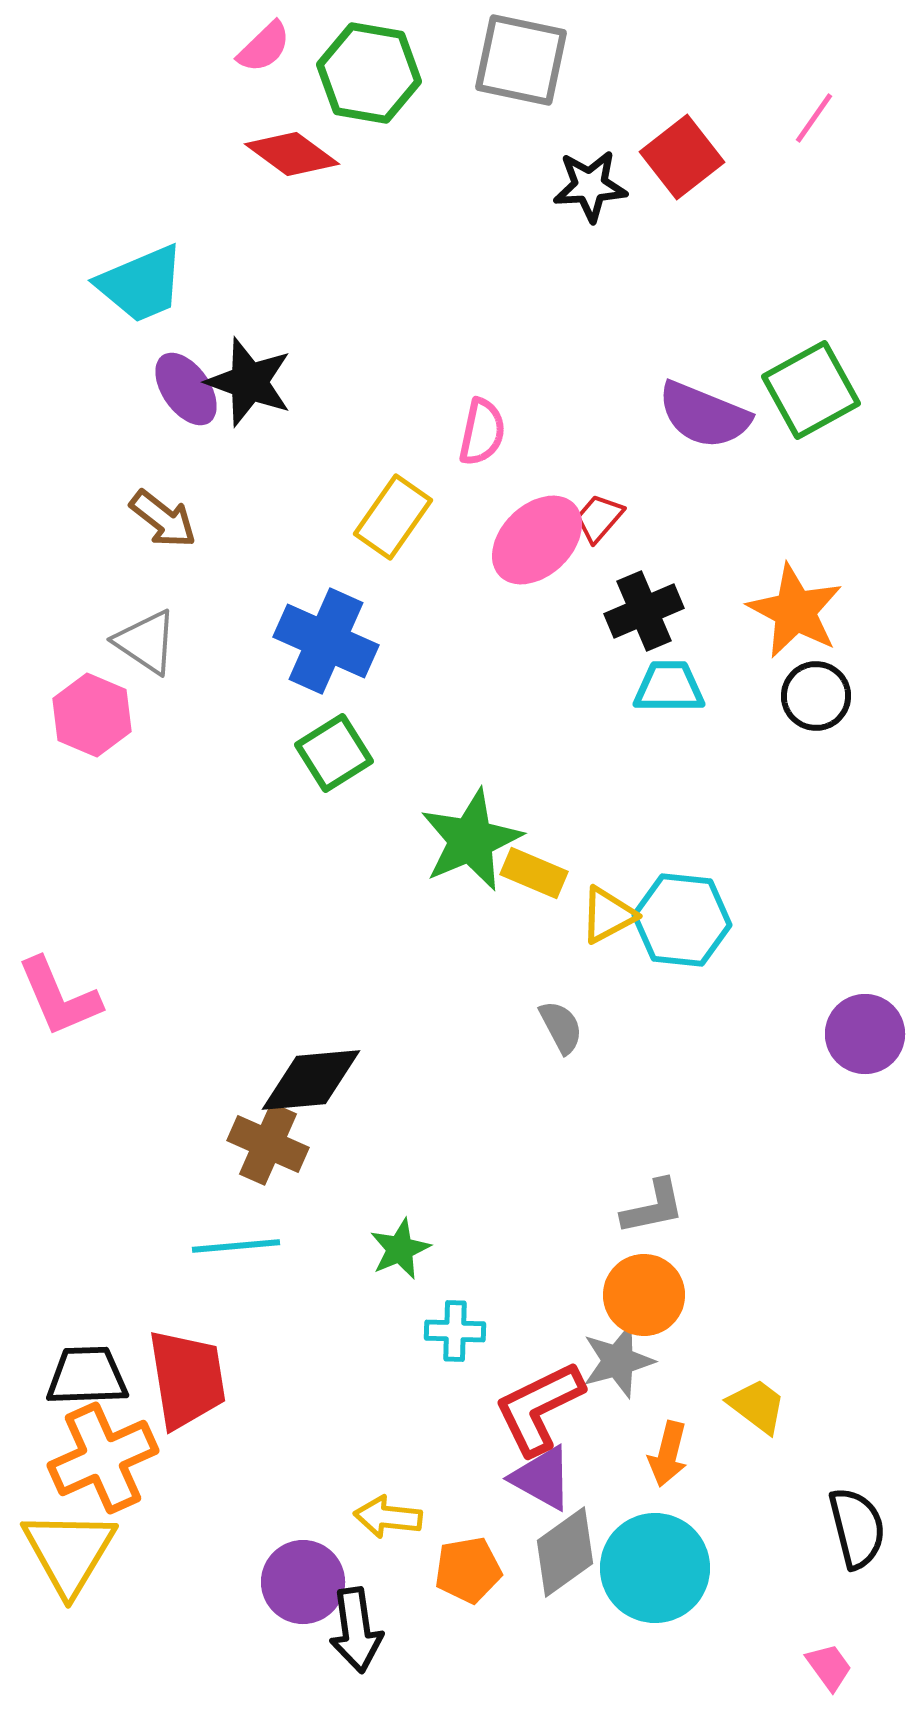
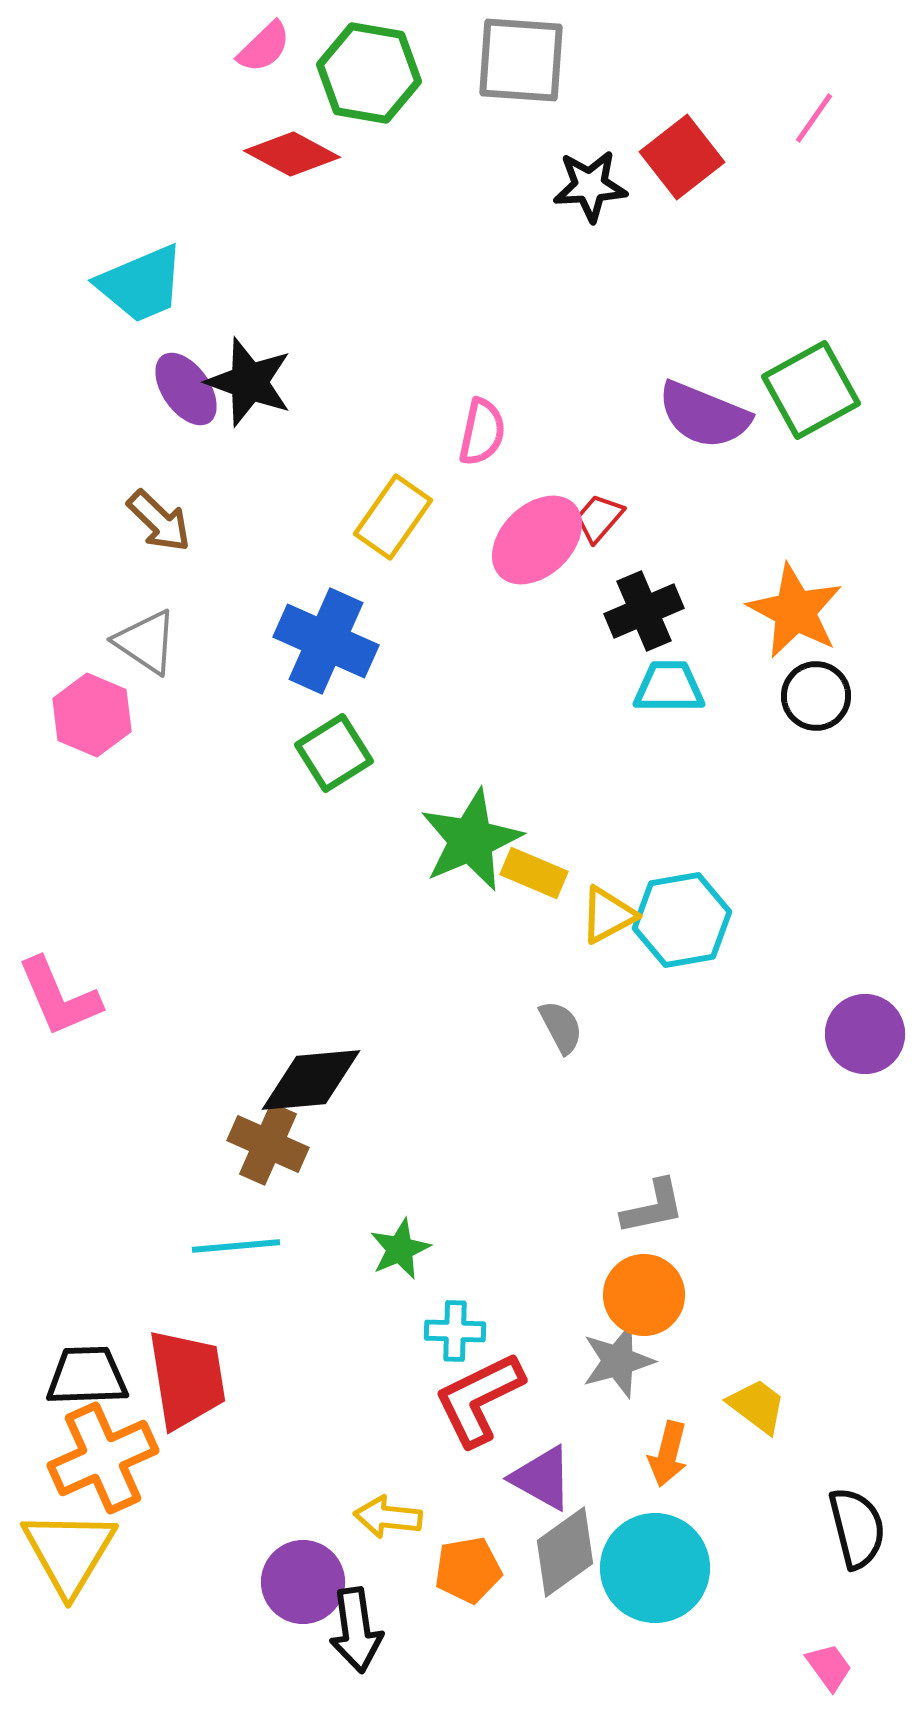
gray square at (521, 60): rotated 8 degrees counterclockwise
red diamond at (292, 154): rotated 8 degrees counterclockwise
brown arrow at (163, 519): moved 4 px left, 2 px down; rotated 6 degrees clockwise
cyan hexagon at (682, 920): rotated 16 degrees counterclockwise
red L-shape at (539, 1408): moved 60 px left, 9 px up
